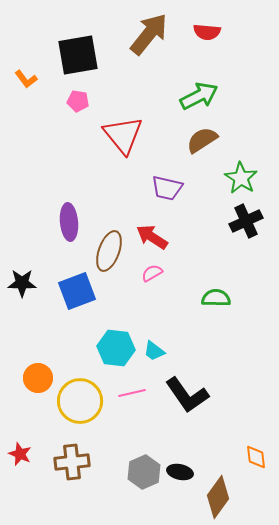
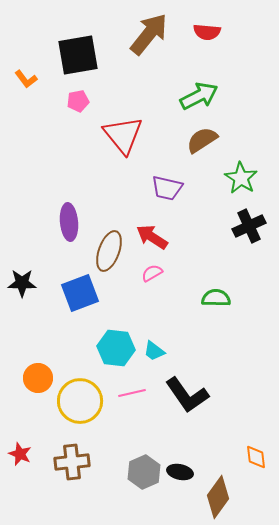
pink pentagon: rotated 20 degrees counterclockwise
black cross: moved 3 px right, 5 px down
blue square: moved 3 px right, 2 px down
